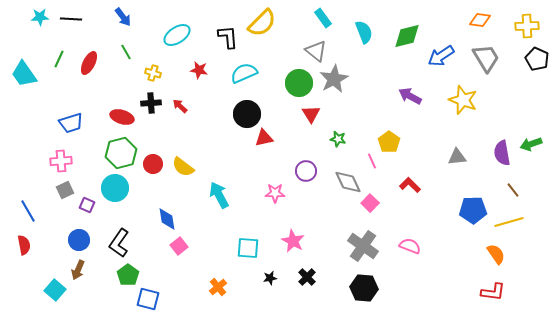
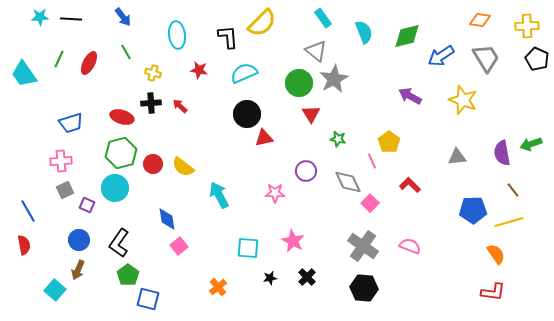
cyan ellipse at (177, 35): rotated 64 degrees counterclockwise
